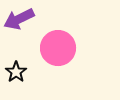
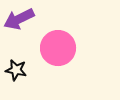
black star: moved 2 px up; rotated 25 degrees counterclockwise
